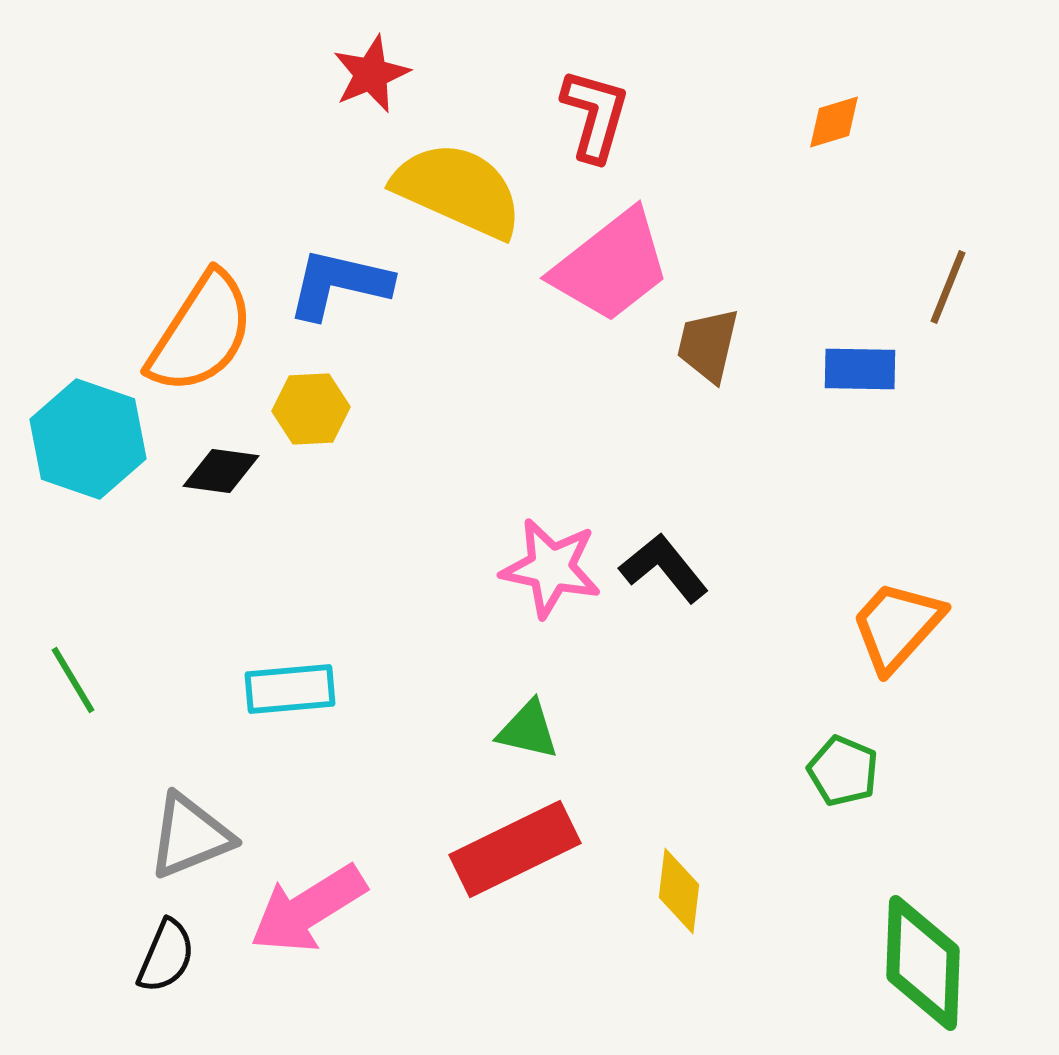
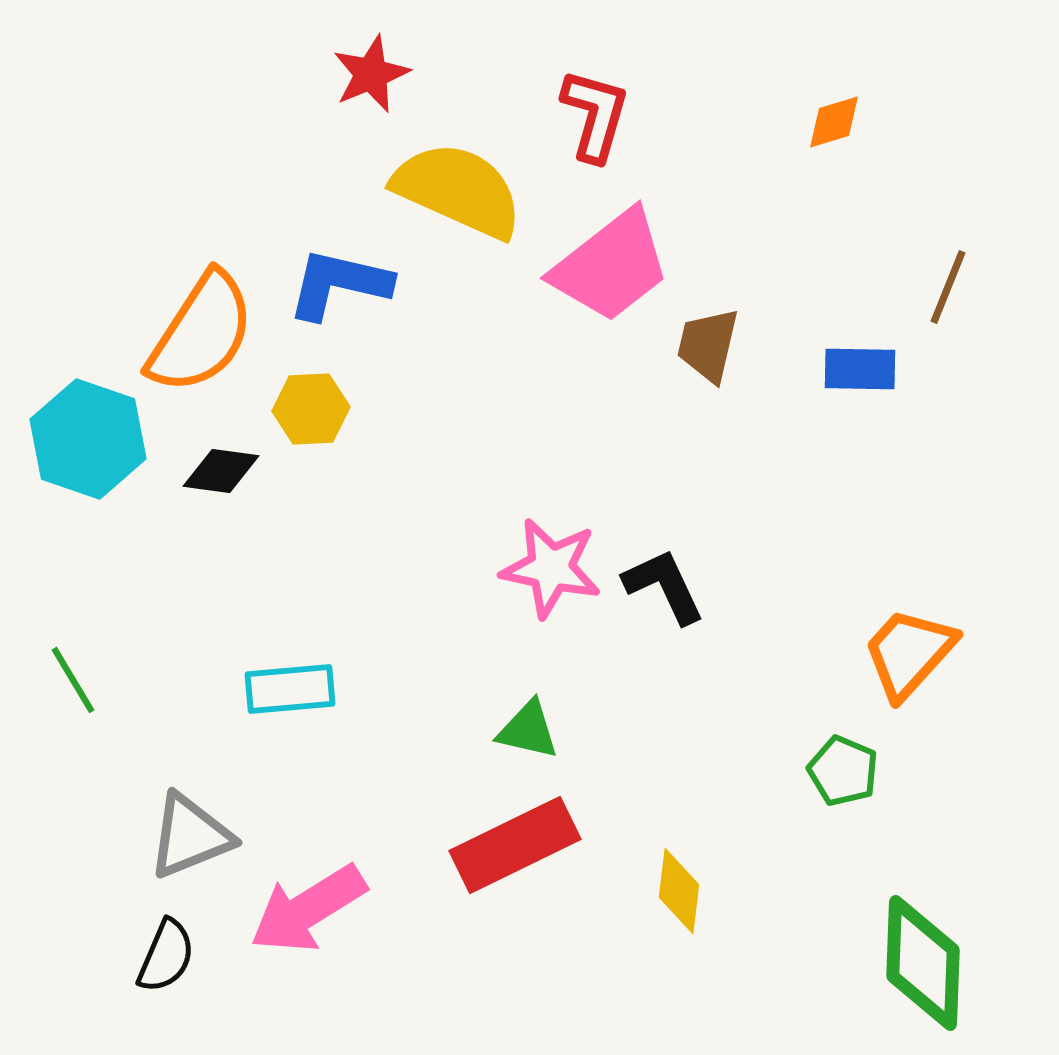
black L-shape: moved 18 px down; rotated 14 degrees clockwise
orange trapezoid: moved 12 px right, 27 px down
red rectangle: moved 4 px up
